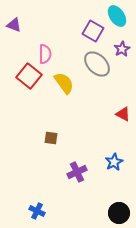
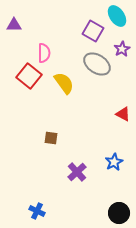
purple triangle: rotated 21 degrees counterclockwise
pink semicircle: moved 1 px left, 1 px up
gray ellipse: rotated 12 degrees counterclockwise
purple cross: rotated 18 degrees counterclockwise
